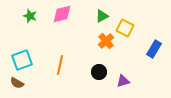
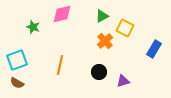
green star: moved 3 px right, 11 px down
orange cross: moved 1 px left
cyan square: moved 5 px left
